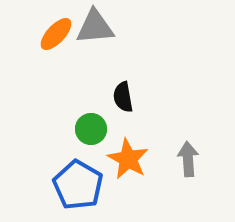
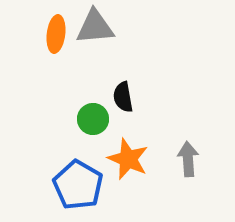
orange ellipse: rotated 36 degrees counterclockwise
green circle: moved 2 px right, 10 px up
orange star: rotated 6 degrees counterclockwise
